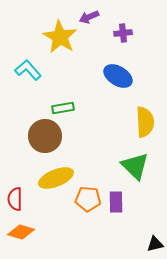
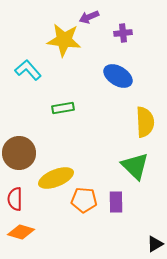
yellow star: moved 4 px right, 3 px down; rotated 24 degrees counterclockwise
brown circle: moved 26 px left, 17 px down
orange pentagon: moved 4 px left, 1 px down
black triangle: rotated 18 degrees counterclockwise
